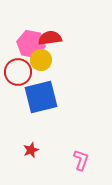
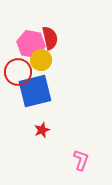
red semicircle: rotated 85 degrees clockwise
blue square: moved 6 px left, 6 px up
red star: moved 11 px right, 20 px up
